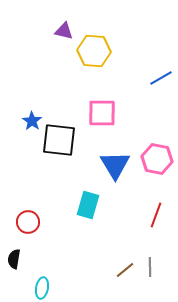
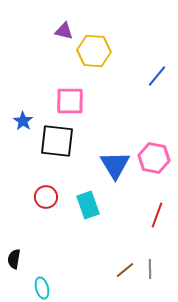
blue line: moved 4 px left, 2 px up; rotated 20 degrees counterclockwise
pink square: moved 32 px left, 12 px up
blue star: moved 9 px left
black square: moved 2 px left, 1 px down
pink hexagon: moved 3 px left, 1 px up
cyan rectangle: rotated 36 degrees counterclockwise
red line: moved 1 px right
red circle: moved 18 px right, 25 px up
gray line: moved 2 px down
cyan ellipse: rotated 25 degrees counterclockwise
